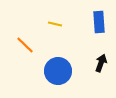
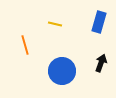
blue rectangle: rotated 20 degrees clockwise
orange line: rotated 30 degrees clockwise
blue circle: moved 4 px right
